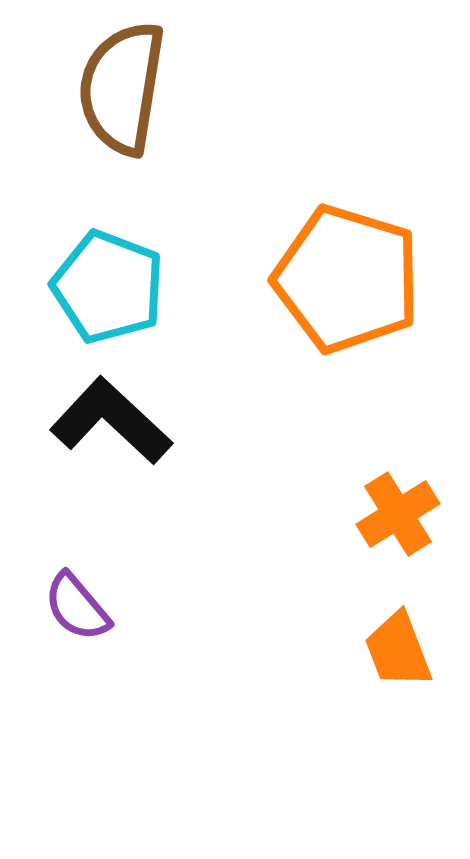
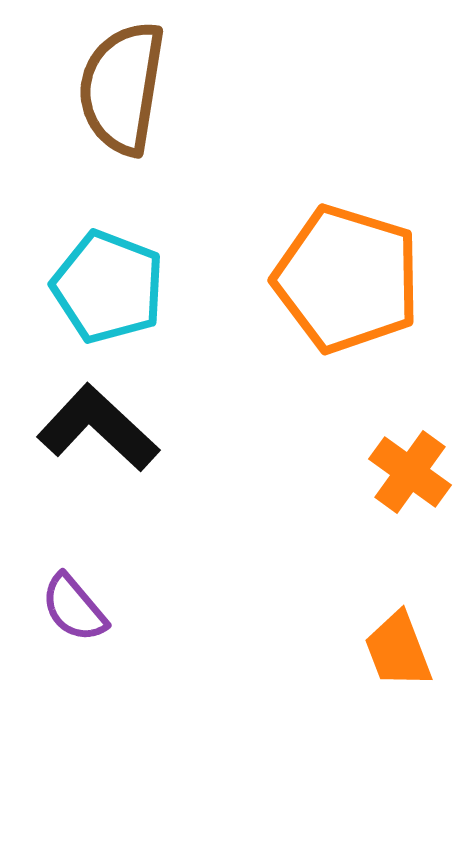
black L-shape: moved 13 px left, 7 px down
orange cross: moved 12 px right, 42 px up; rotated 22 degrees counterclockwise
purple semicircle: moved 3 px left, 1 px down
